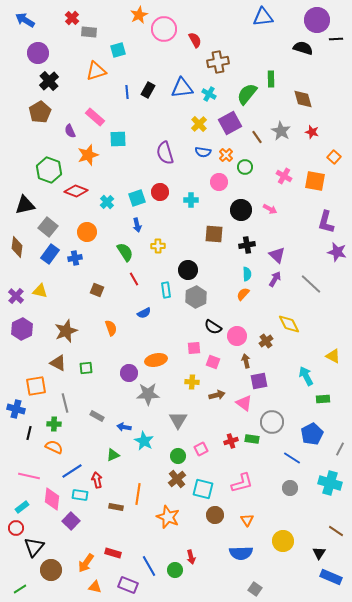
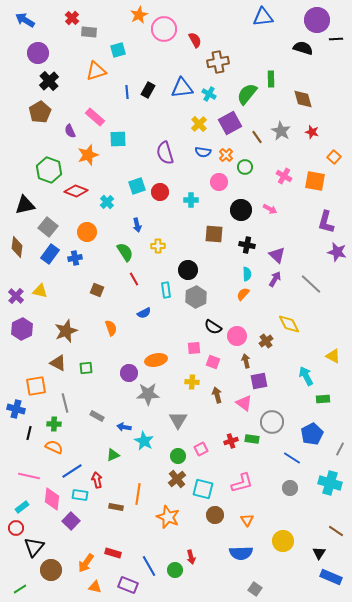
cyan square at (137, 198): moved 12 px up
black cross at (247, 245): rotated 21 degrees clockwise
brown arrow at (217, 395): rotated 91 degrees counterclockwise
